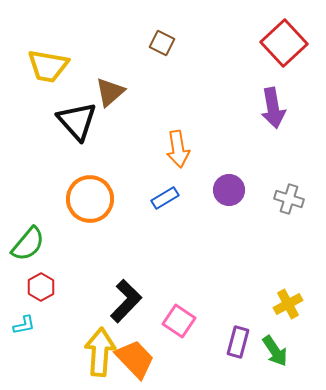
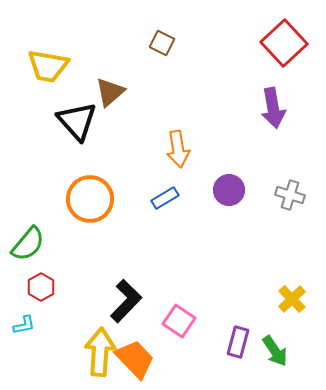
gray cross: moved 1 px right, 4 px up
yellow cross: moved 4 px right, 5 px up; rotated 16 degrees counterclockwise
